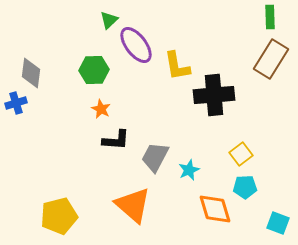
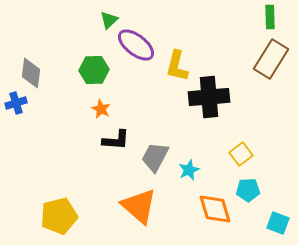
purple ellipse: rotated 15 degrees counterclockwise
yellow L-shape: rotated 24 degrees clockwise
black cross: moved 5 px left, 2 px down
cyan pentagon: moved 3 px right, 3 px down
orange triangle: moved 6 px right, 1 px down
